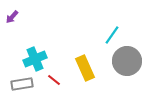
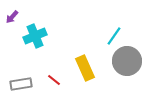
cyan line: moved 2 px right, 1 px down
cyan cross: moved 23 px up
gray rectangle: moved 1 px left
